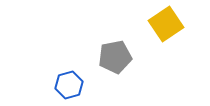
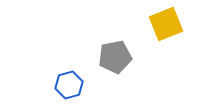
yellow square: rotated 12 degrees clockwise
